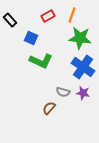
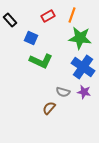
purple star: moved 1 px right, 1 px up
